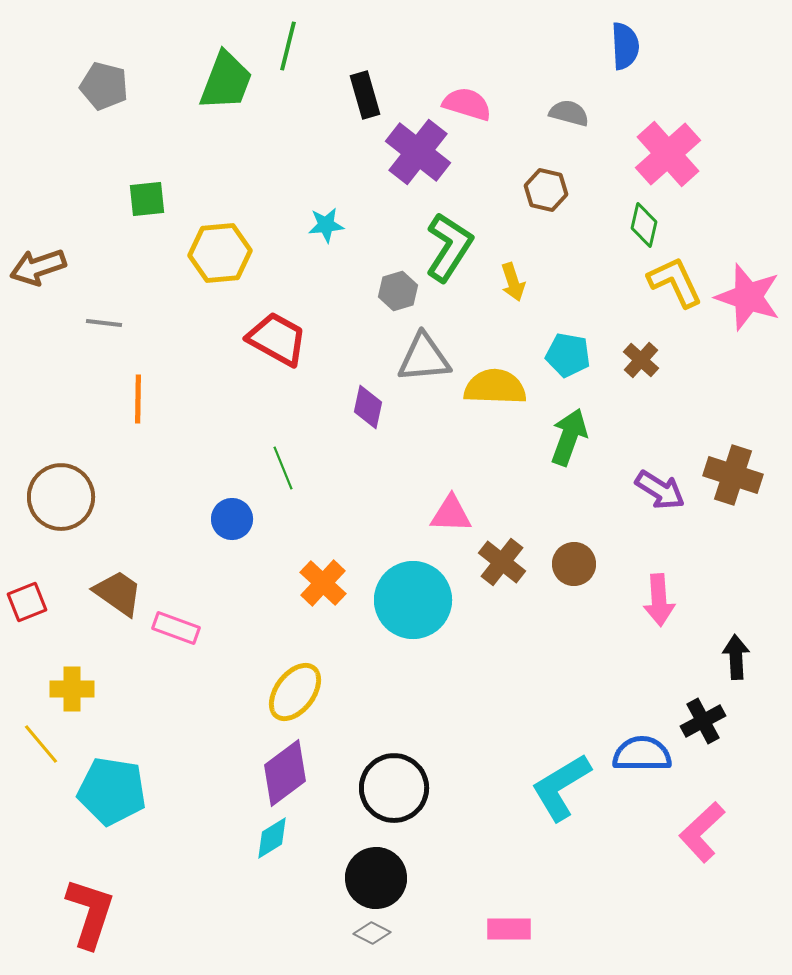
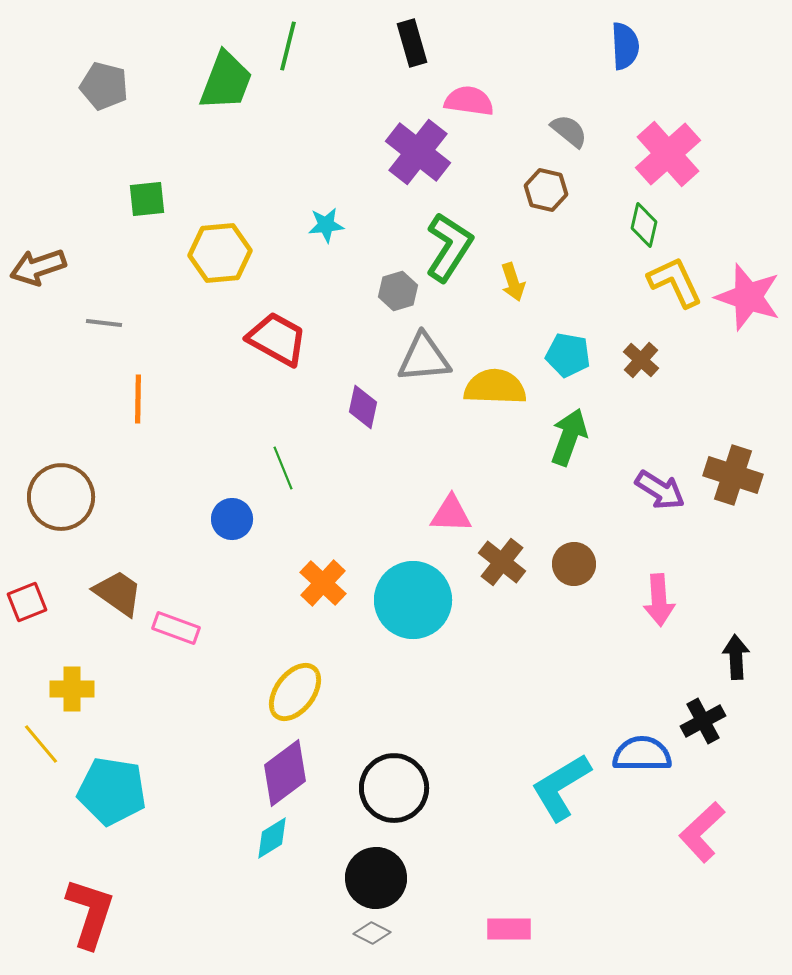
black rectangle at (365, 95): moved 47 px right, 52 px up
pink semicircle at (467, 104): moved 2 px right, 3 px up; rotated 9 degrees counterclockwise
gray semicircle at (569, 113): moved 18 px down; rotated 24 degrees clockwise
purple diamond at (368, 407): moved 5 px left
